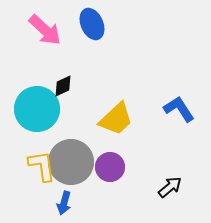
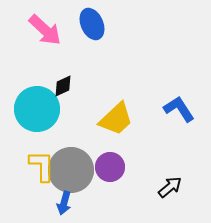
gray circle: moved 8 px down
yellow L-shape: rotated 8 degrees clockwise
